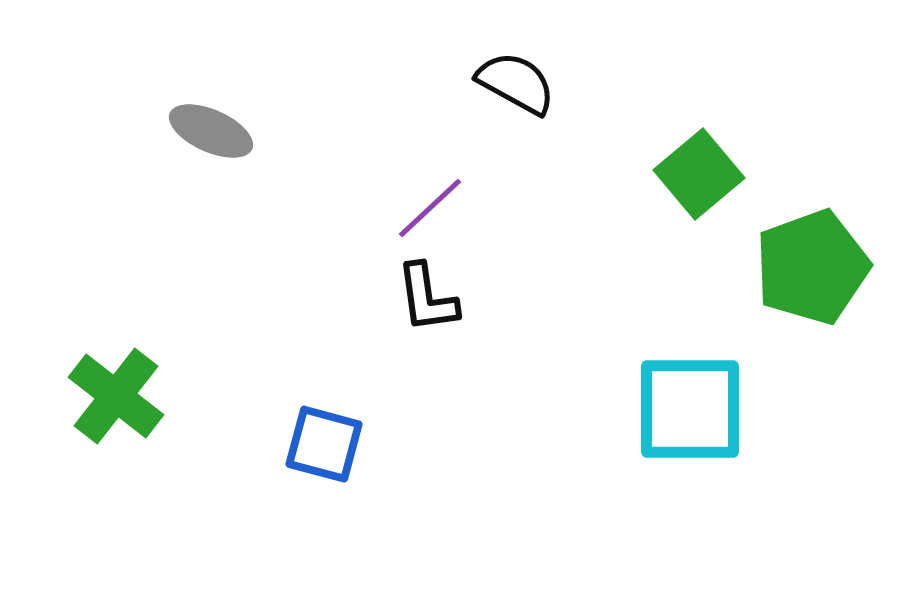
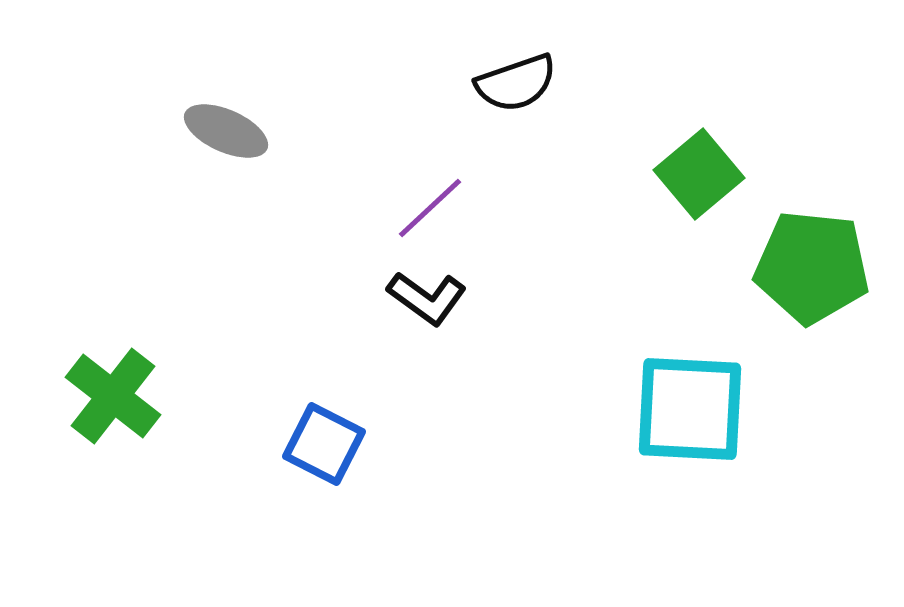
black semicircle: rotated 132 degrees clockwise
gray ellipse: moved 15 px right
green pentagon: rotated 26 degrees clockwise
black L-shape: rotated 46 degrees counterclockwise
green cross: moved 3 px left
cyan square: rotated 3 degrees clockwise
blue square: rotated 12 degrees clockwise
